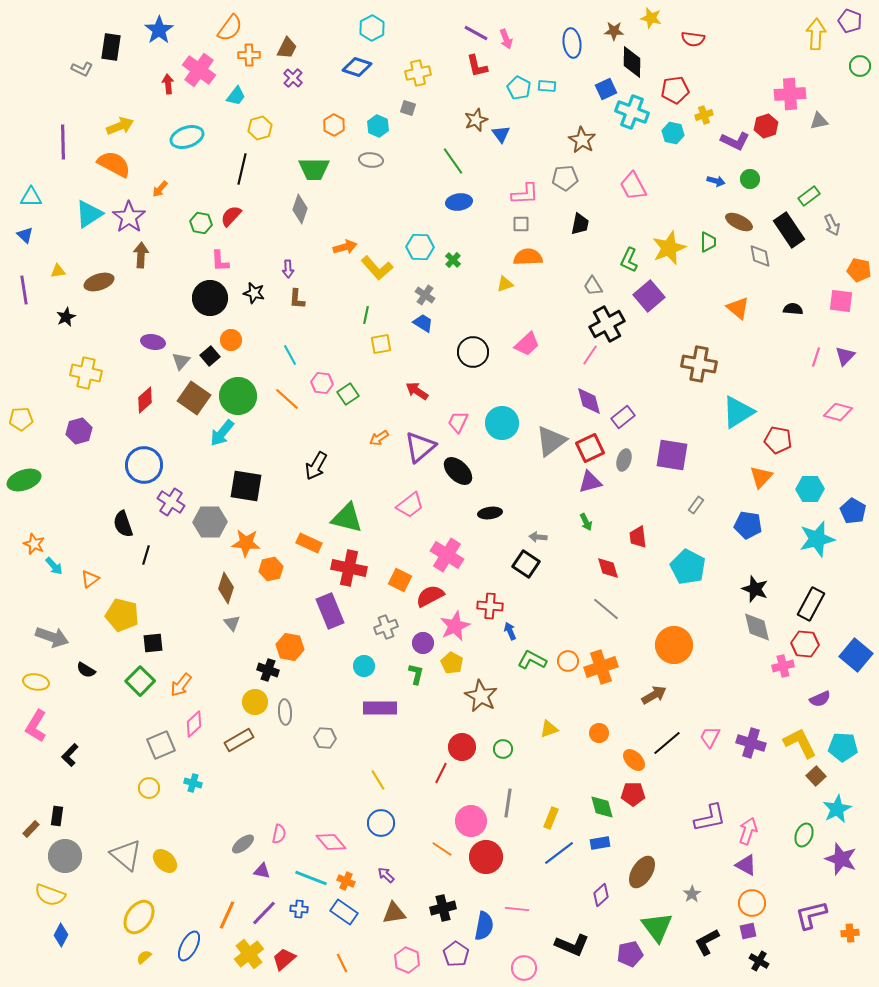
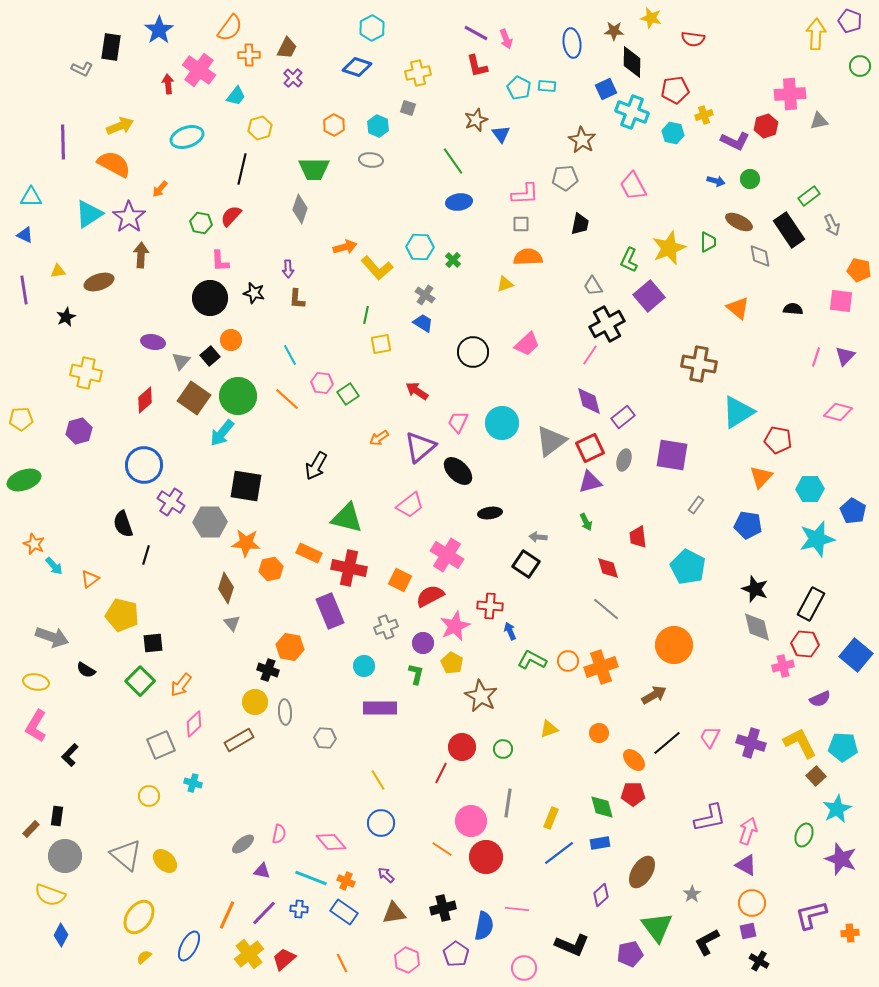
blue triangle at (25, 235): rotated 18 degrees counterclockwise
orange rectangle at (309, 543): moved 10 px down
yellow circle at (149, 788): moved 8 px down
